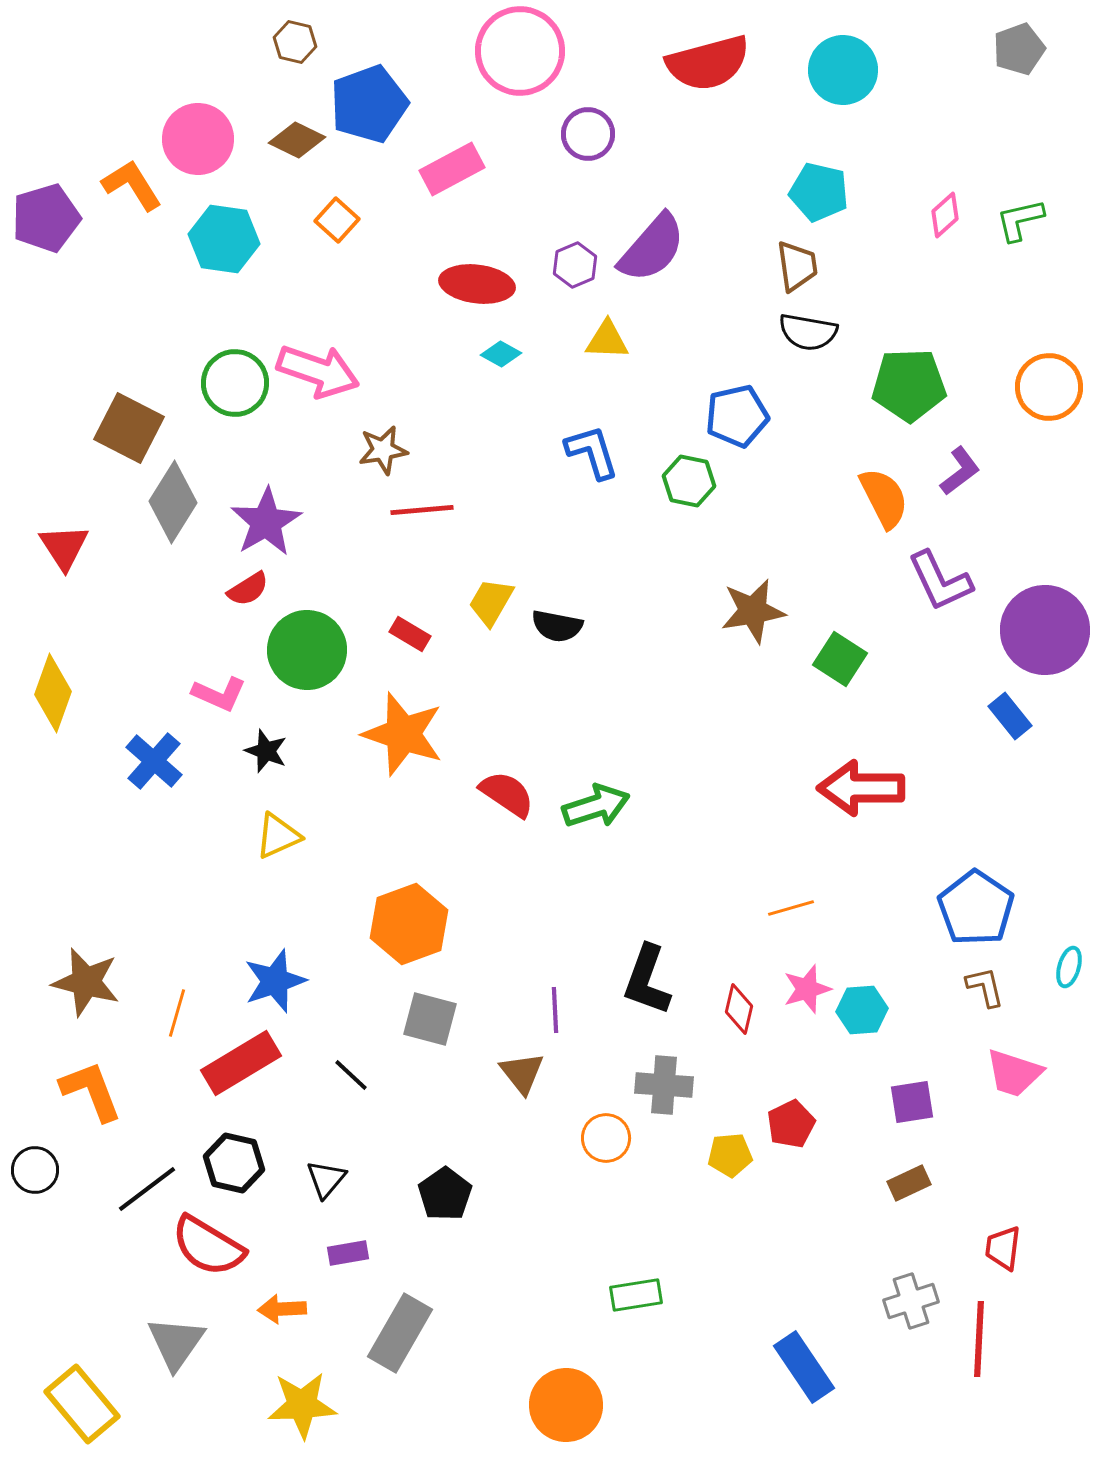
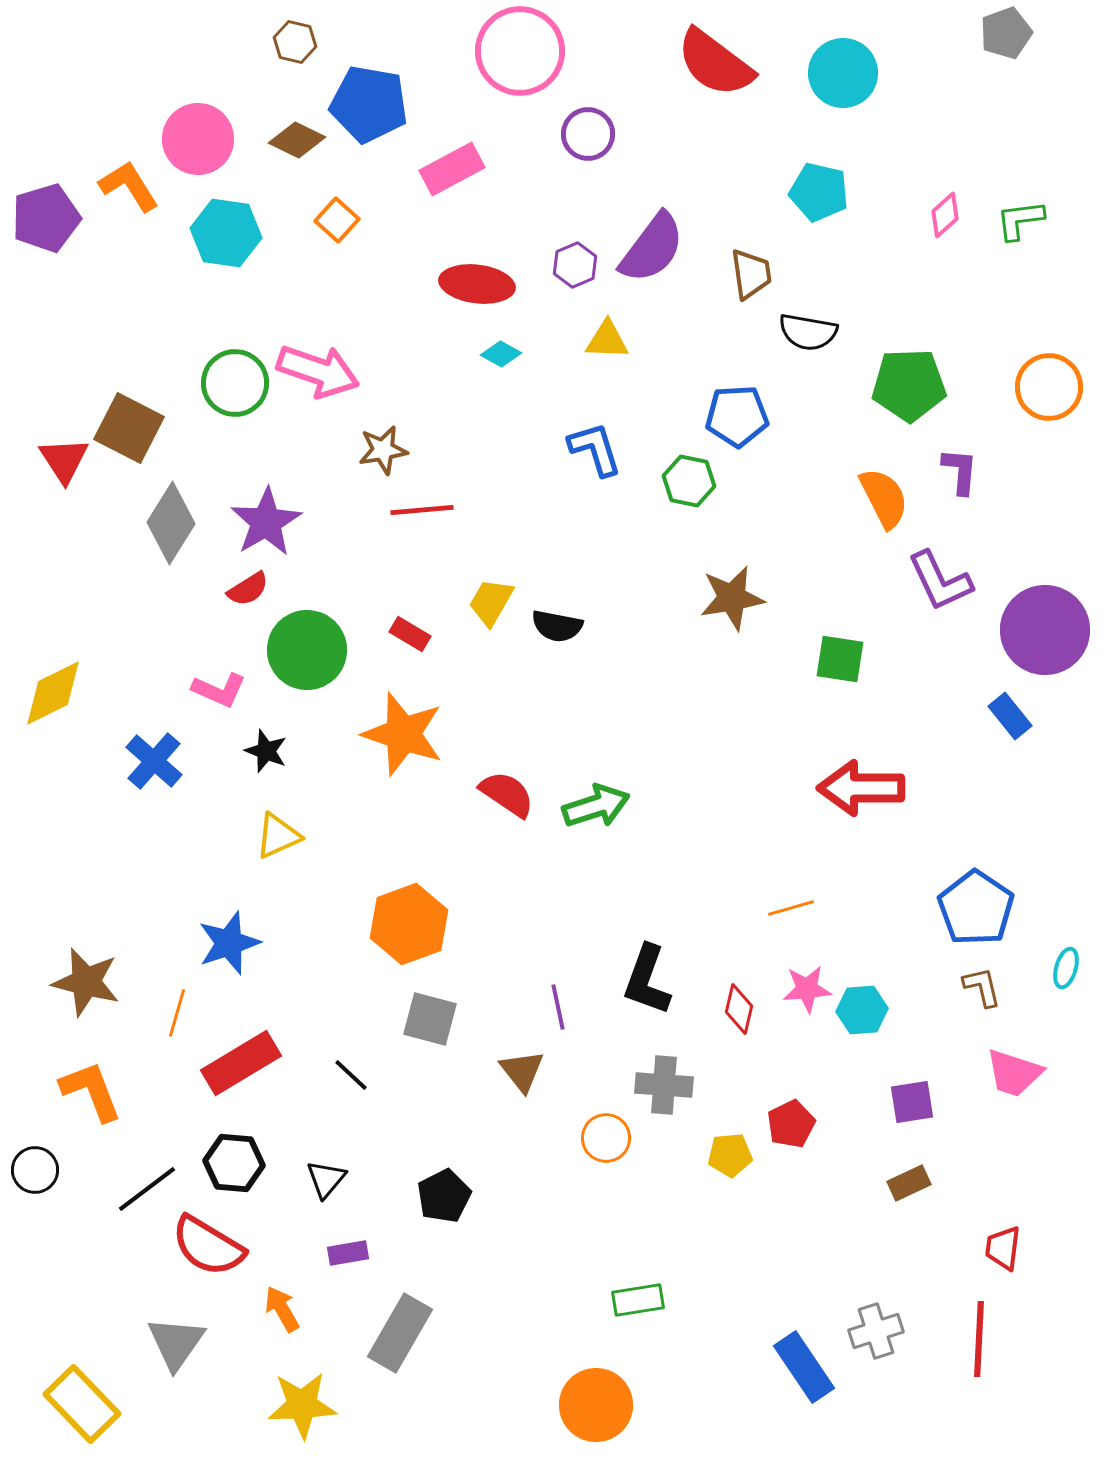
gray pentagon at (1019, 49): moved 13 px left, 16 px up
red semicircle at (708, 63): moved 7 px right; rotated 52 degrees clockwise
cyan circle at (843, 70): moved 3 px down
blue pentagon at (369, 104): rotated 30 degrees clockwise
orange L-shape at (132, 185): moved 3 px left, 1 px down
green L-shape at (1020, 220): rotated 6 degrees clockwise
cyan hexagon at (224, 239): moved 2 px right, 6 px up
purple semicircle at (652, 248): rotated 4 degrees counterclockwise
brown trapezoid at (797, 266): moved 46 px left, 8 px down
blue pentagon at (737, 416): rotated 10 degrees clockwise
blue L-shape at (592, 452): moved 3 px right, 3 px up
purple L-shape at (960, 471): rotated 48 degrees counterclockwise
gray diamond at (173, 502): moved 2 px left, 21 px down
red triangle at (64, 547): moved 87 px up
brown star at (753, 611): moved 21 px left, 13 px up
green square at (840, 659): rotated 24 degrees counterclockwise
yellow diamond at (53, 693): rotated 44 degrees clockwise
pink L-shape at (219, 694): moved 4 px up
cyan ellipse at (1069, 967): moved 3 px left, 1 px down
blue star at (275, 981): moved 46 px left, 38 px up
brown L-shape at (985, 987): moved 3 px left
pink star at (807, 989): rotated 12 degrees clockwise
purple line at (555, 1010): moved 3 px right, 3 px up; rotated 9 degrees counterclockwise
brown triangle at (522, 1073): moved 2 px up
black hexagon at (234, 1163): rotated 8 degrees counterclockwise
black pentagon at (445, 1194): moved 1 px left, 2 px down; rotated 8 degrees clockwise
green rectangle at (636, 1295): moved 2 px right, 5 px down
gray cross at (911, 1301): moved 35 px left, 30 px down
orange arrow at (282, 1309): rotated 63 degrees clockwise
yellow rectangle at (82, 1404): rotated 4 degrees counterclockwise
orange circle at (566, 1405): moved 30 px right
